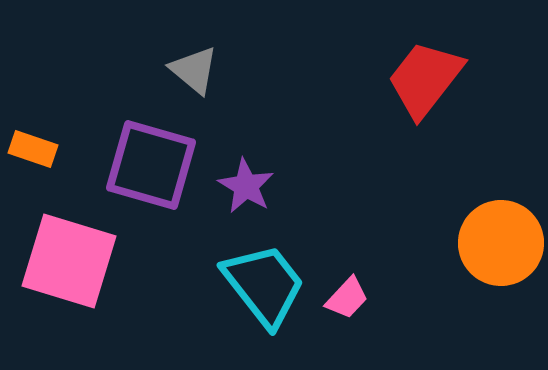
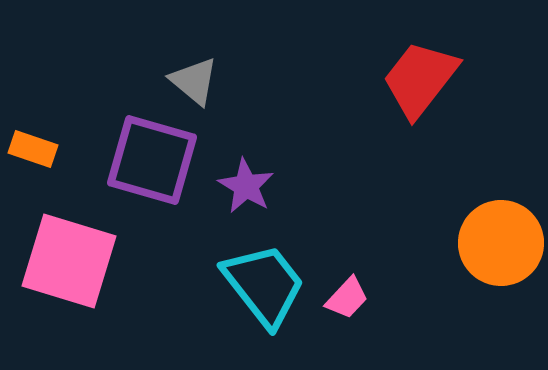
gray triangle: moved 11 px down
red trapezoid: moved 5 px left
purple square: moved 1 px right, 5 px up
